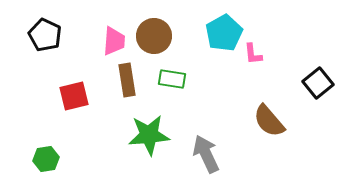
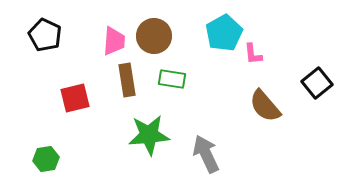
black square: moved 1 px left
red square: moved 1 px right, 2 px down
brown semicircle: moved 4 px left, 15 px up
